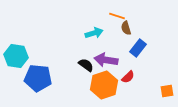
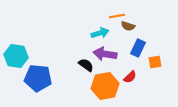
orange line: rotated 28 degrees counterclockwise
brown semicircle: moved 2 px right, 2 px up; rotated 56 degrees counterclockwise
cyan arrow: moved 6 px right
blue rectangle: rotated 12 degrees counterclockwise
purple arrow: moved 1 px left, 6 px up
red semicircle: moved 2 px right
orange hexagon: moved 1 px right, 1 px down; rotated 8 degrees clockwise
orange square: moved 12 px left, 29 px up
